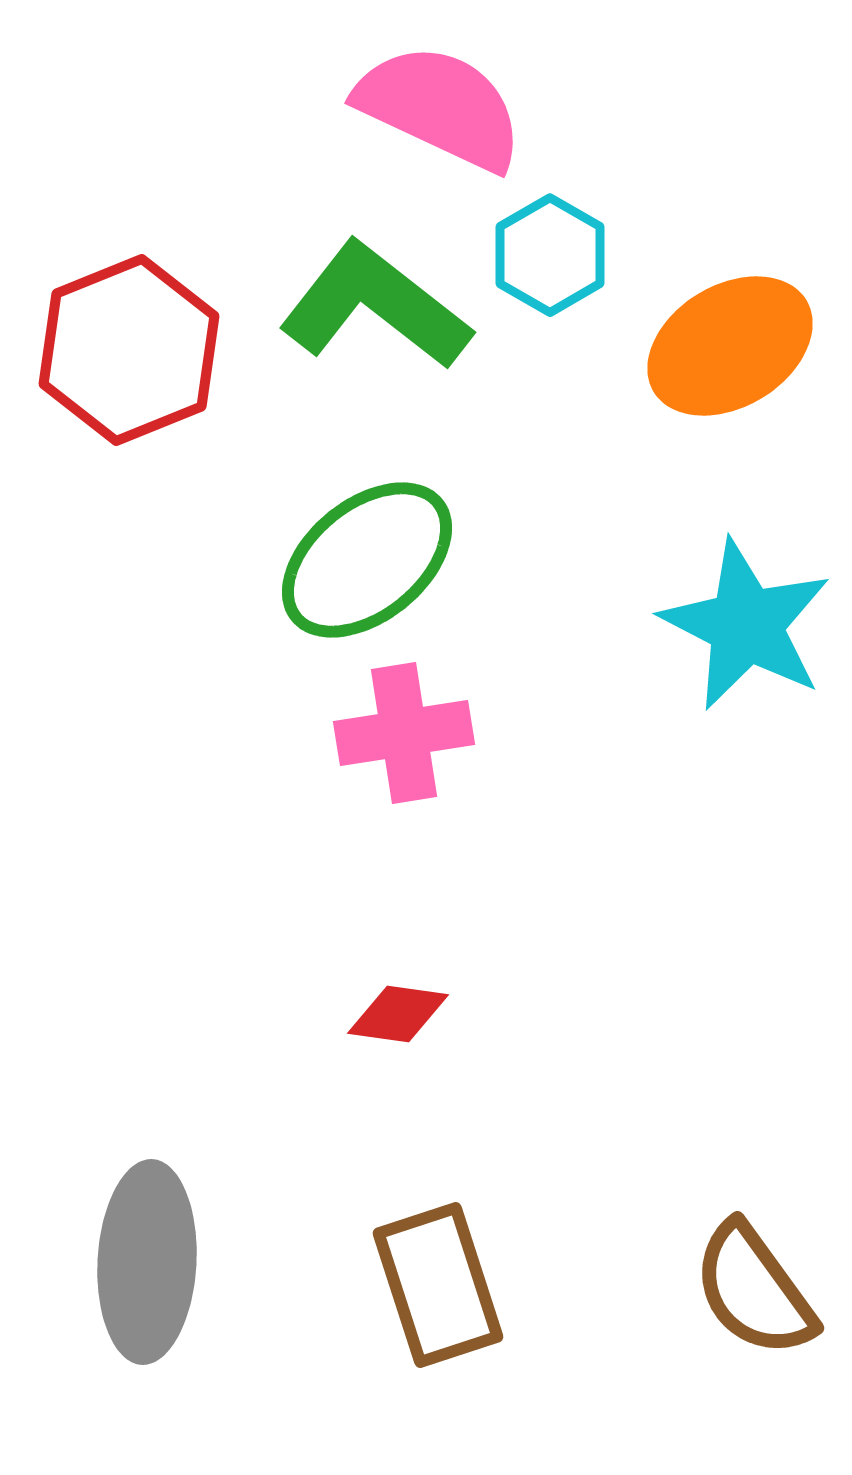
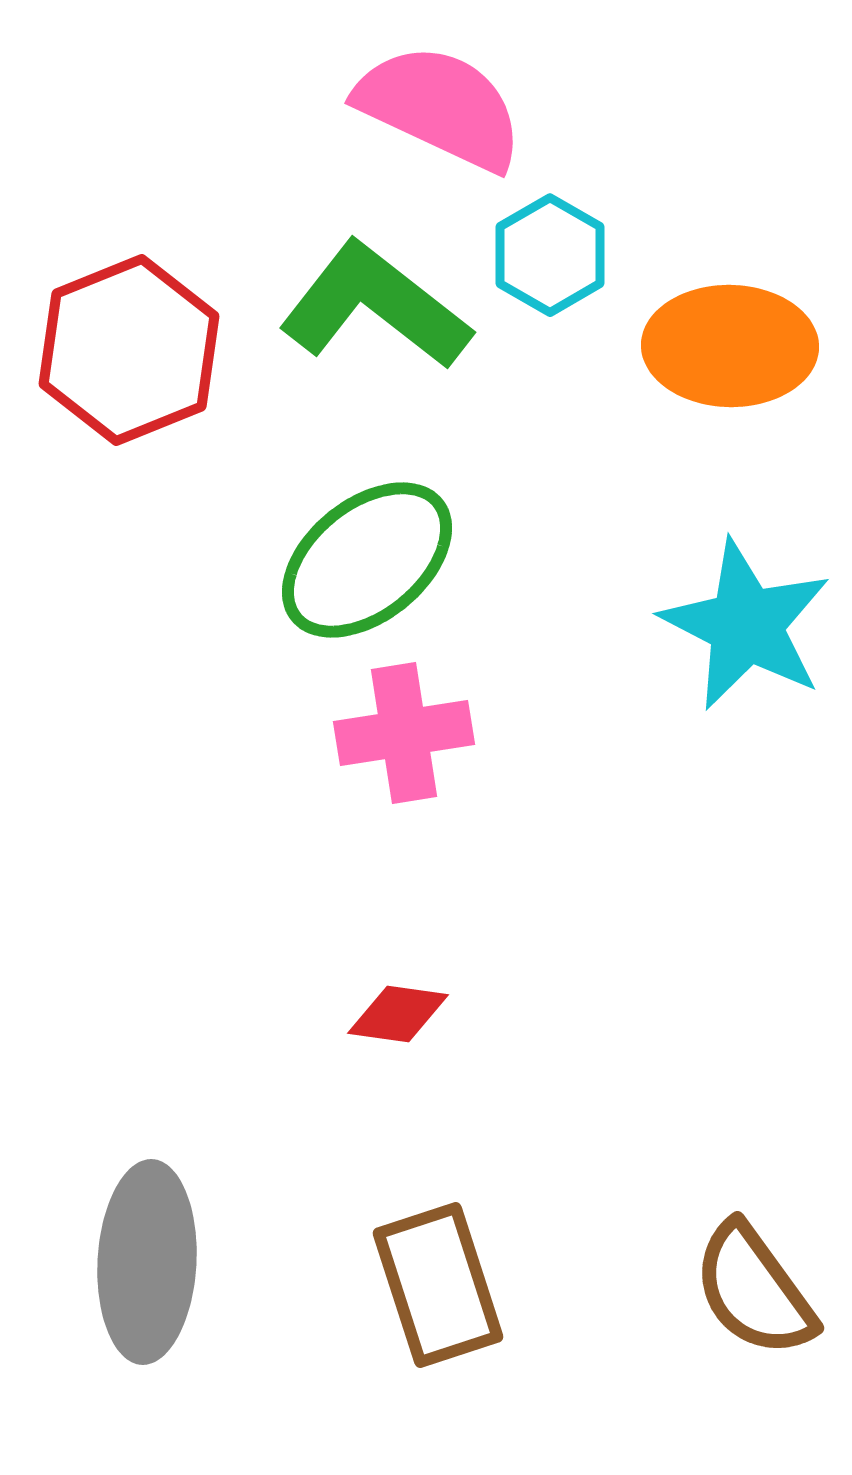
orange ellipse: rotated 32 degrees clockwise
